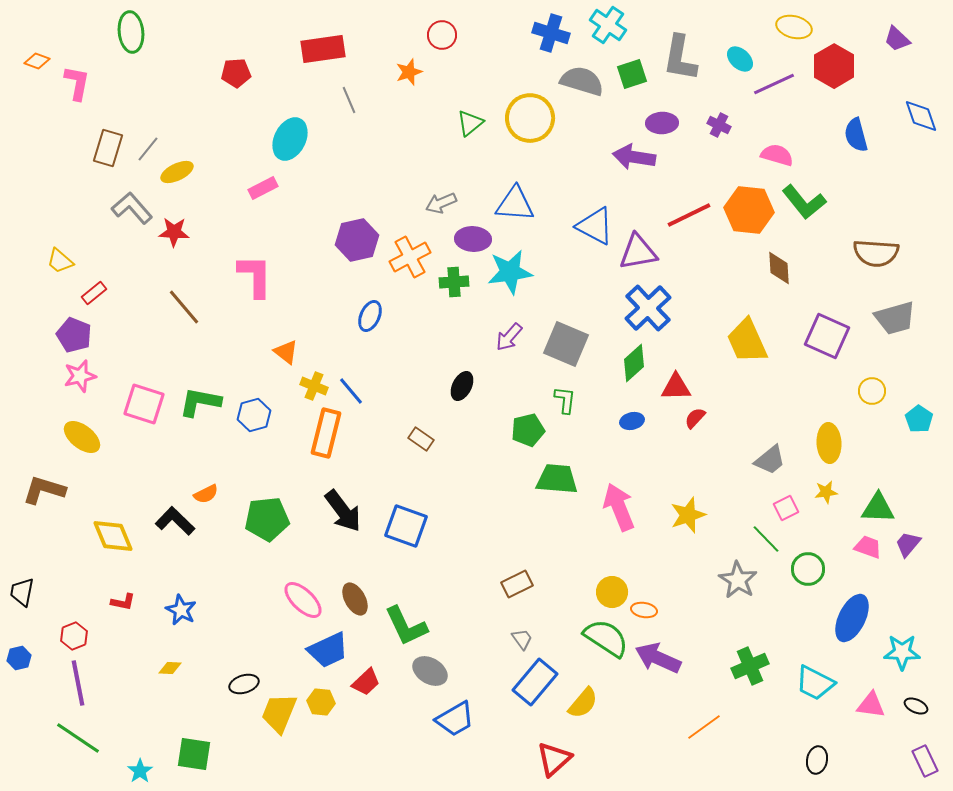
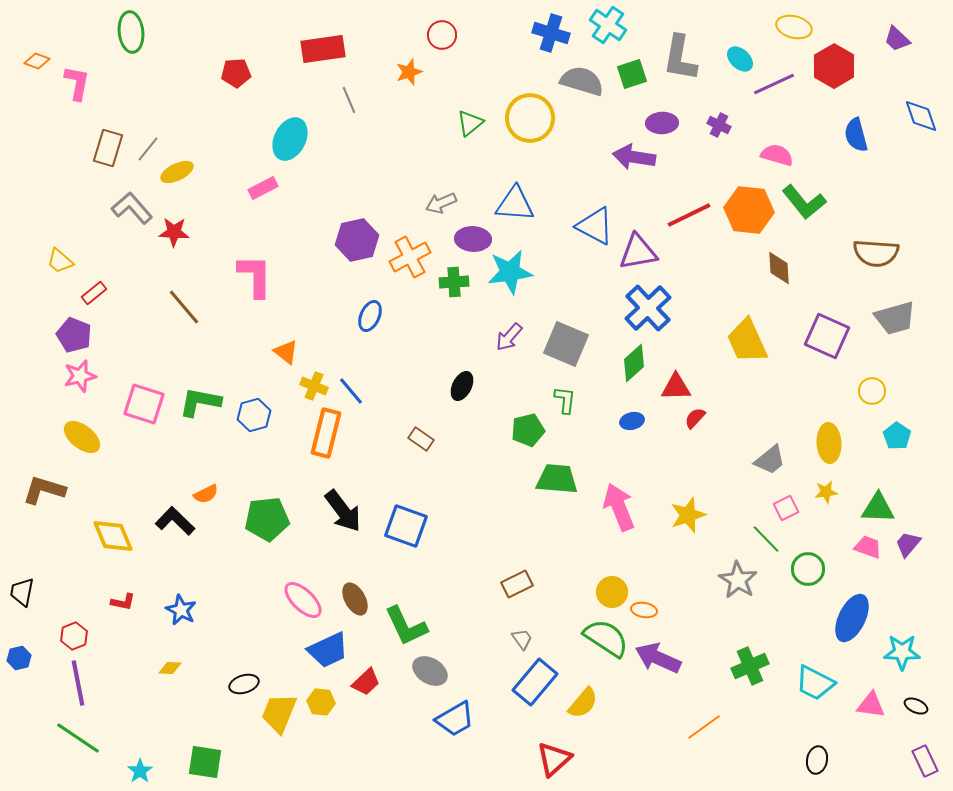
cyan pentagon at (919, 419): moved 22 px left, 17 px down
green square at (194, 754): moved 11 px right, 8 px down
